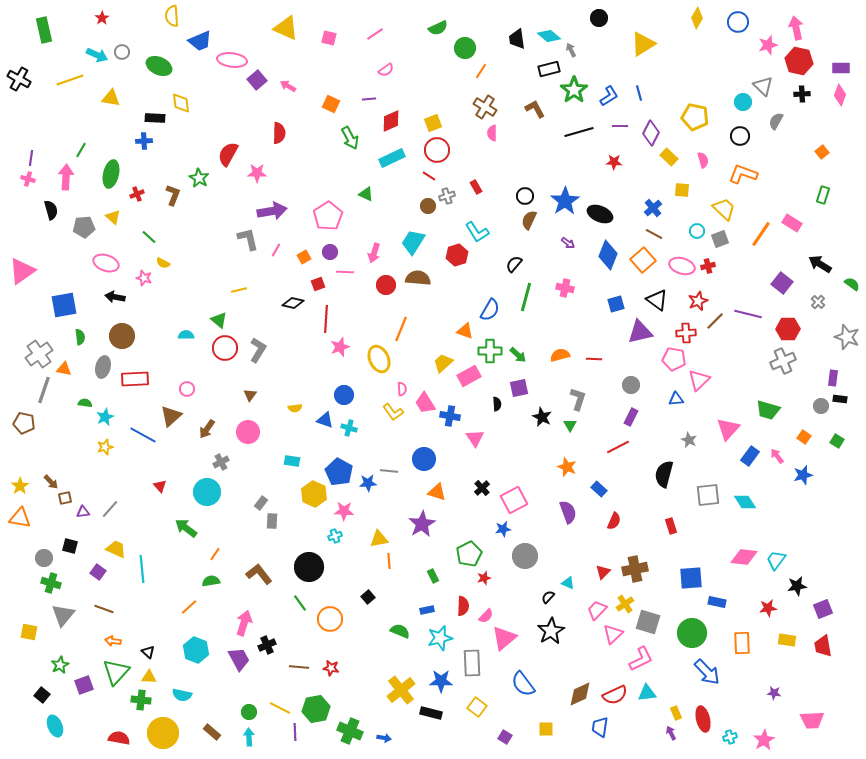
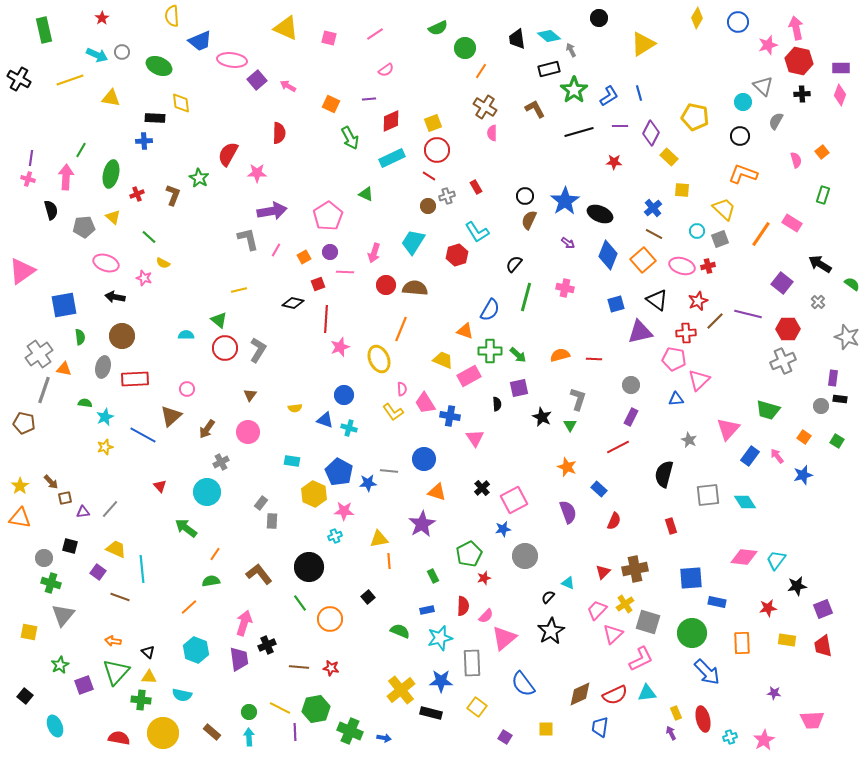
pink semicircle at (703, 160): moved 93 px right
brown semicircle at (418, 278): moved 3 px left, 10 px down
yellow trapezoid at (443, 363): moved 3 px up; rotated 65 degrees clockwise
brown line at (104, 609): moved 16 px right, 12 px up
purple trapezoid at (239, 659): rotated 20 degrees clockwise
black square at (42, 695): moved 17 px left, 1 px down
